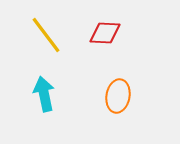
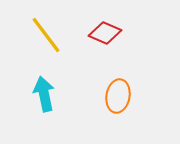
red diamond: rotated 20 degrees clockwise
